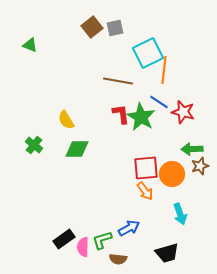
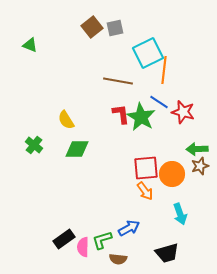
green arrow: moved 5 px right
